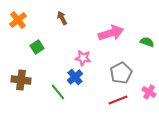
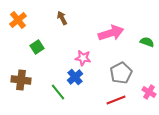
red line: moved 2 px left
